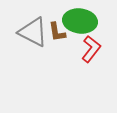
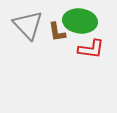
gray triangle: moved 5 px left, 7 px up; rotated 20 degrees clockwise
red L-shape: rotated 60 degrees clockwise
